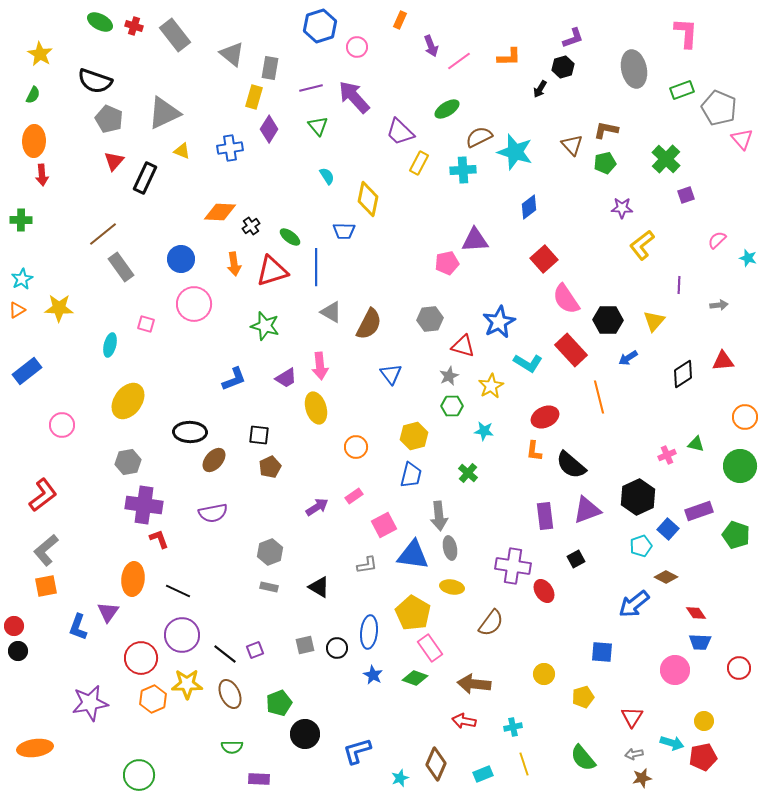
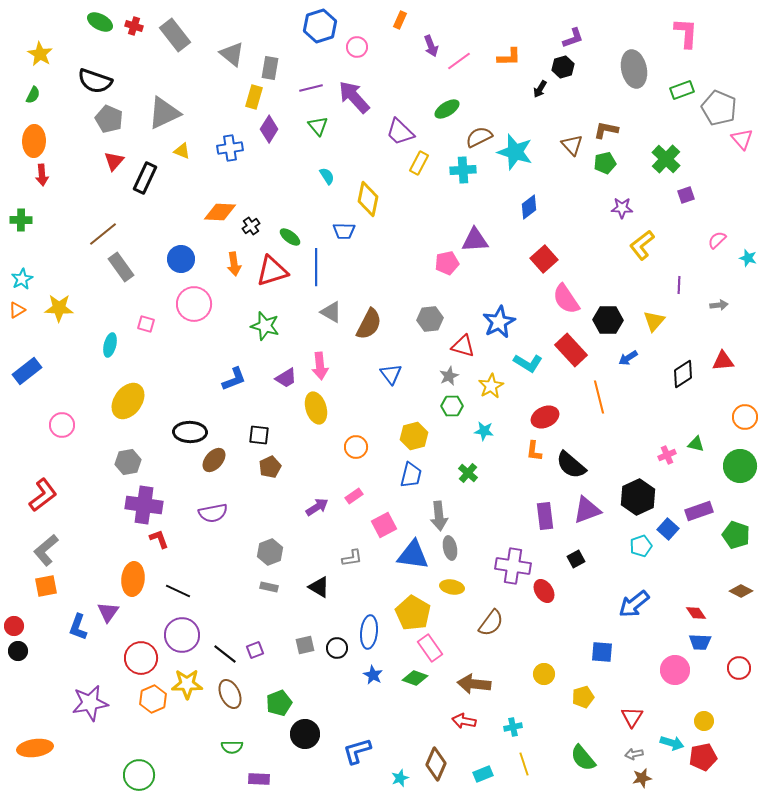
gray L-shape at (367, 565): moved 15 px left, 7 px up
brown diamond at (666, 577): moved 75 px right, 14 px down
